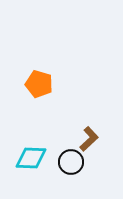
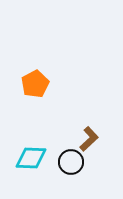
orange pentagon: moved 4 px left; rotated 28 degrees clockwise
